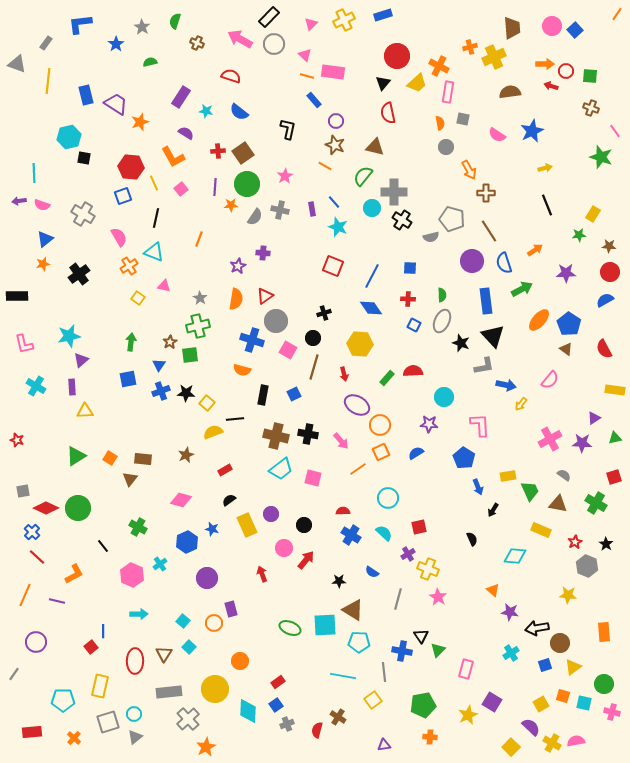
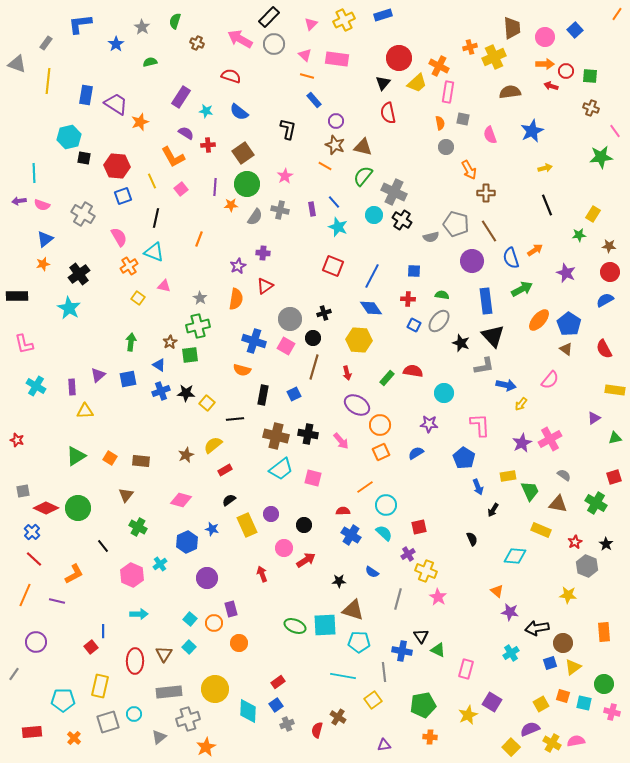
pink circle at (552, 26): moved 7 px left, 11 px down
red circle at (397, 56): moved 2 px right, 2 px down
pink rectangle at (333, 72): moved 4 px right, 13 px up
blue rectangle at (86, 95): rotated 24 degrees clockwise
pink semicircle at (497, 135): moved 7 px left; rotated 36 degrees clockwise
brown triangle at (375, 147): moved 12 px left
red cross at (218, 151): moved 10 px left, 6 px up
green star at (601, 157): rotated 25 degrees counterclockwise
red hexagon at (131, 167): moved 14 px left, 1 px up
yellow line at (154, 183): moved 2 px left, 2 px up
gray cross at (394, 192): rotated 25 degrees clockwise
cyan circle at (372, 208): moved 2 px right, 7 px down
gray pentagon at (452, 219): moved 4 px right, 5 px down
blue semicircle at (504, 263): moved 7 px right, 5 px up
blue square at (410, 268): moved 4 px right, 3 px down
purple star at (566, 273): rotated 24 degrees clockwise
green semicircle at (442, 295): rotated 80 degrees counterclockwise
red triangle at (265, 296): moved 10 px up
gray circle at (276, 321): moved 14 px right, 2 px up
gray ellipse at (442, 321): moved 3 px left; rotated 15 degrees clockwise
cyan star at (69, 336): moved 28 px up; rotated 30 degrees counterclockwise
blue cross at (252, 340): moved 2 px right, 1 px down
yellow hexagon at (360, 344): moved 1 px left, 4 px up
pink square at (288, 350): moved 2 px left, 4 px up
purple triangle at (81, 360): moved 17 px right, 15 px down
blue triangle at (159, 365): rotated 32 degrees counterclockwise
red semicircle at (413, 371): rotated 12 degrees clockwise
red arrow at (344, 374): moved 3 px right, 1 px up
cyan circle at (444, 397): moved 4 px up
yellow semicircle at (213, 432): moved 13 px down; rotated 18 degrees counterclockwise
purple star at (582, 443): moved 60 px left; rotated 30 degrees counterclockwise
brown rectangle at (143, 459): moved 2 px left, 2 px down
orange line at (358, 469): moved 7 px right, 18 px down
brown triangle at (130, 479): moved 4 px left, 16 px down
cyan circle at (388, 498): moved 2 px left, 7 px down
red line at (37, 557): moved 3 px left, 2 px down
red arrow at (306, 560): rotated 18 degrees clockwise
yellow cross at (428, 569): moved 2 px left, 2 px down
orange triangle at (493, 590): moved 4 px right, 1 px down
brown triangle at (353, 610): rotated 15 degrees counterclockwise
cyan square at (183, 621): moved 7 px right, 2 px up
green ellipse at (290, 628): moved 5 px right, 2 px up
brown circle at (560, 643): moved 3 px right
green triangle at (438, 650): rotated 49 degrees counterclockwise
orange circle at (240, 661): moved 1 px left, 18 px up
blue square at (545, 665): moved 5 px right, 2 px up
gray cross at (188, 719): rotated 25 degrees clockwise
purple semicircle at (531, 727): moved 1 px left, 2 px down; rotated 66 degrees counterclockwise
gray triangle at (135, 737): moved 24 px right
